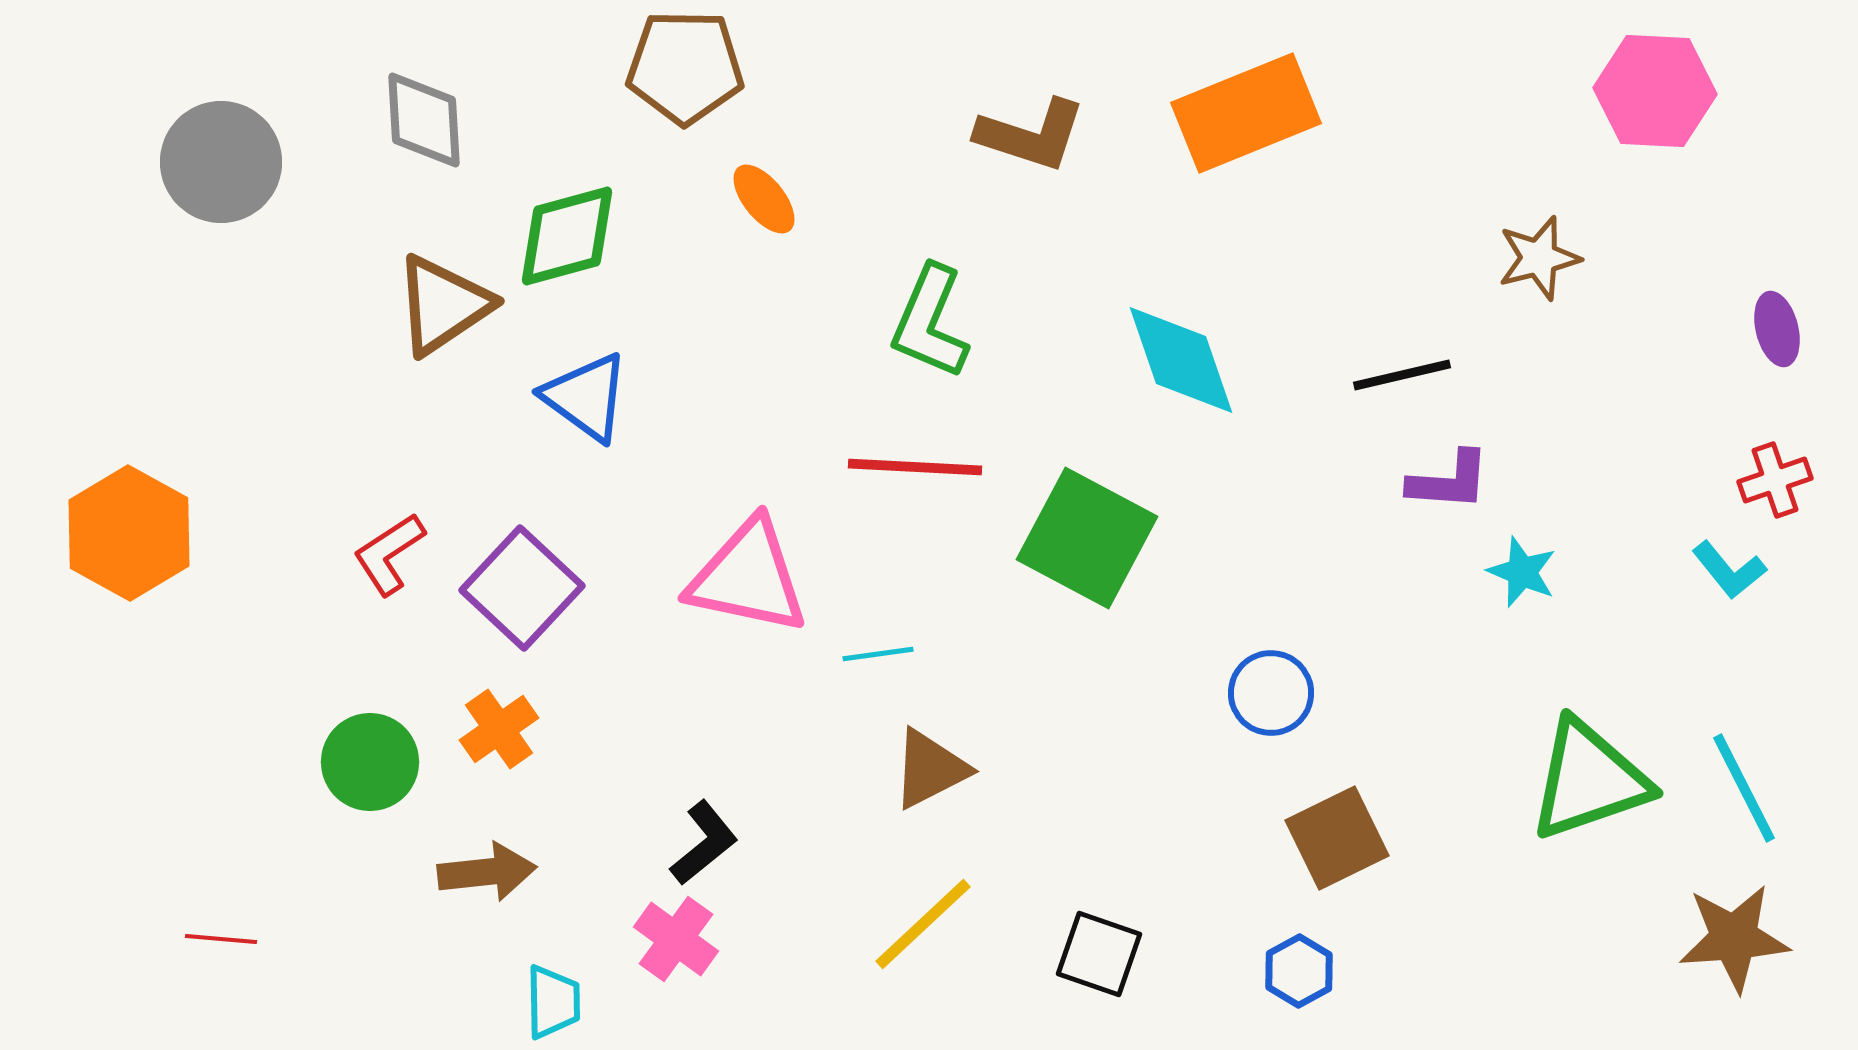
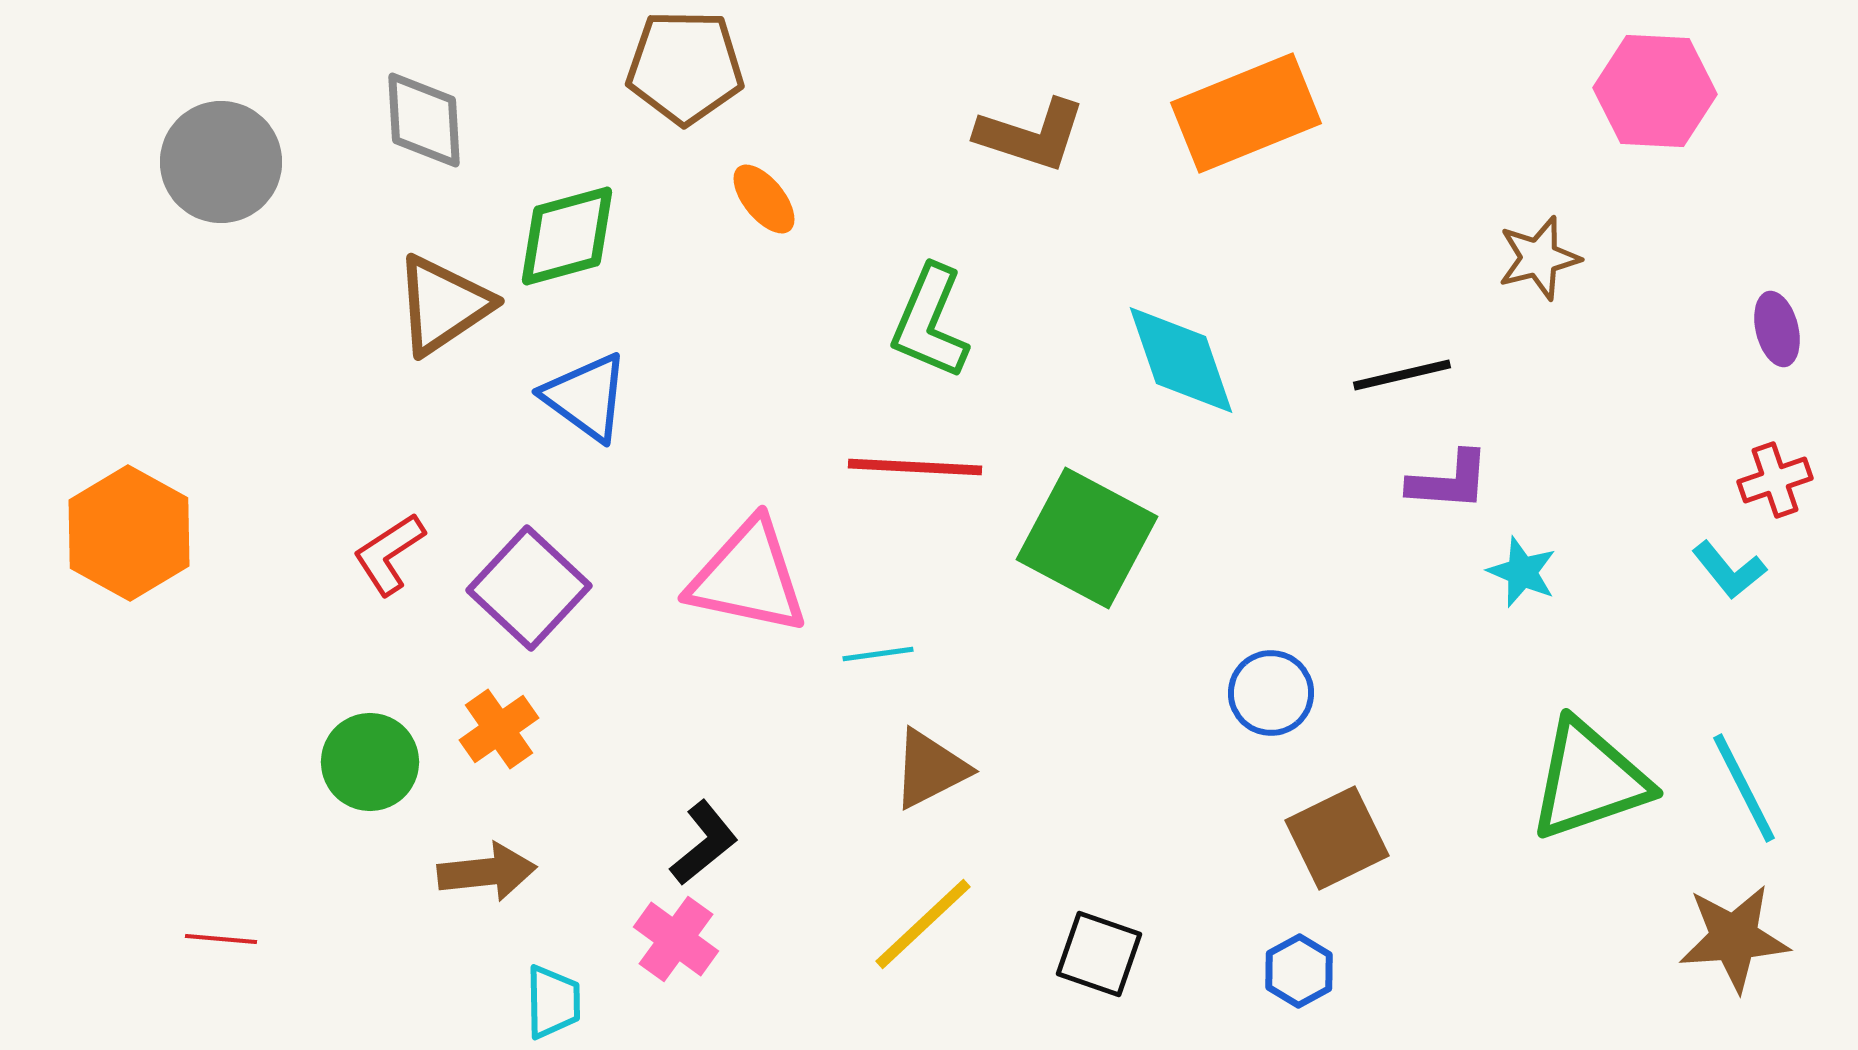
purple square at (522, 588): moved 7 px right
